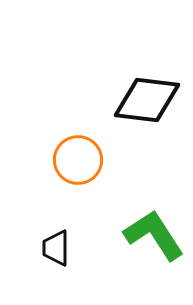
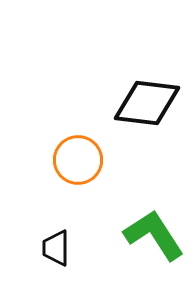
black diamond: moved 3 px down
